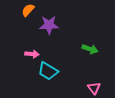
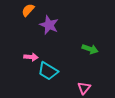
purple star: rotated 24 degrees clockwise
pink arrow: moved 1 px left, 3 px down
pink triangle: moved 10 px left; rotated 16 degrees clockwise
